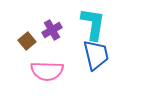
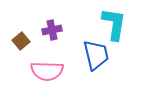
cyan L-shape: moved 21 px right
purple cross: rotated 18 degrees clockwise
brown square: moved 6 px left
